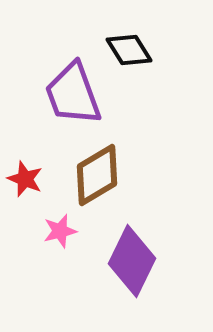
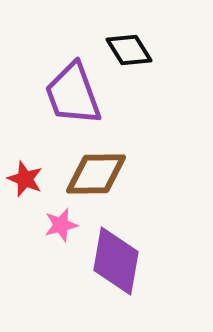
brown diamond: moved 1 px left, 1 px up; rotated 30 degrees clockwise
pink star: moved 1 px right, 6 px up
purple diamond: moved 16 px left; rotated 16 degrees counterclockwise
